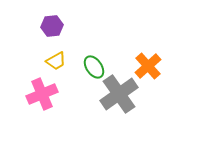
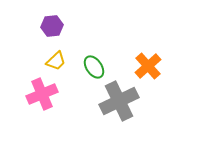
yellow trapezoid: rotated 15 degrees counterclockwise
gray cross: moved 7 px down; rotated 9 degrees clockwise
